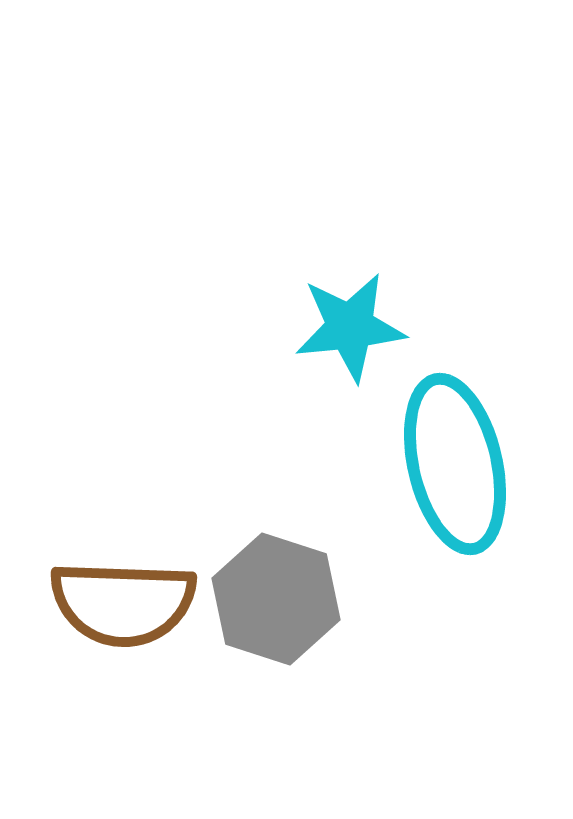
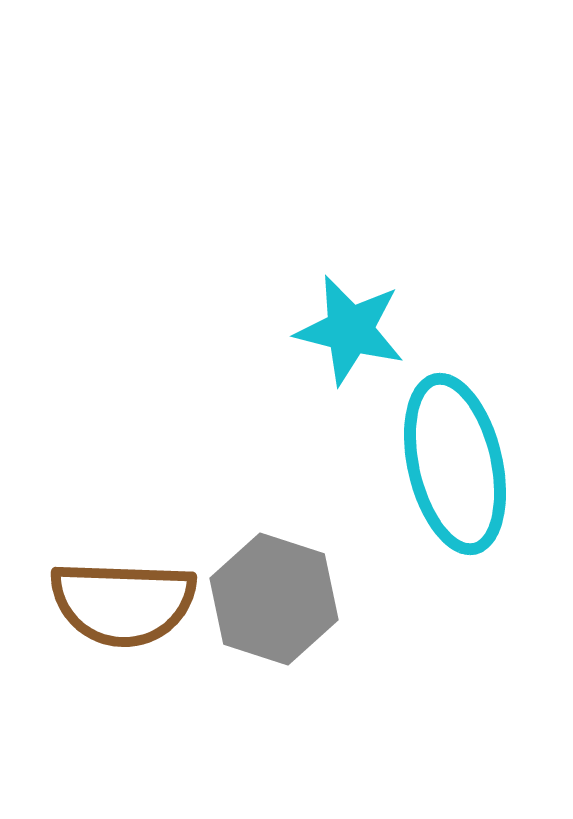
cyan star: moved 3 px down; rotated 20 degrees clockwise
gray hexagon: moved 2 px left
